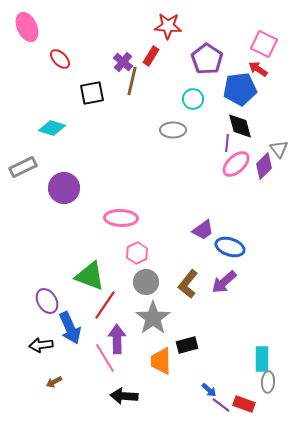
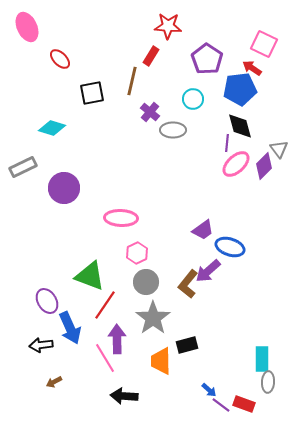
purple cross at (123, 62): moved 27 px right, 50 px down
red arrow at (258, 69): moved 6 px left, 1 px up
purple arrow at (224, 282): moved 16 px left, 11 px up
